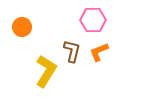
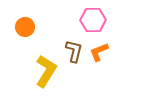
orange circle: moved 3 px right
brown L-shape: moved 2 px right
